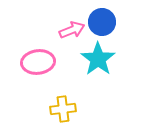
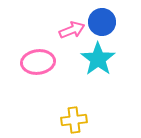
yellow cross: moved 11 px right, 11 px down
